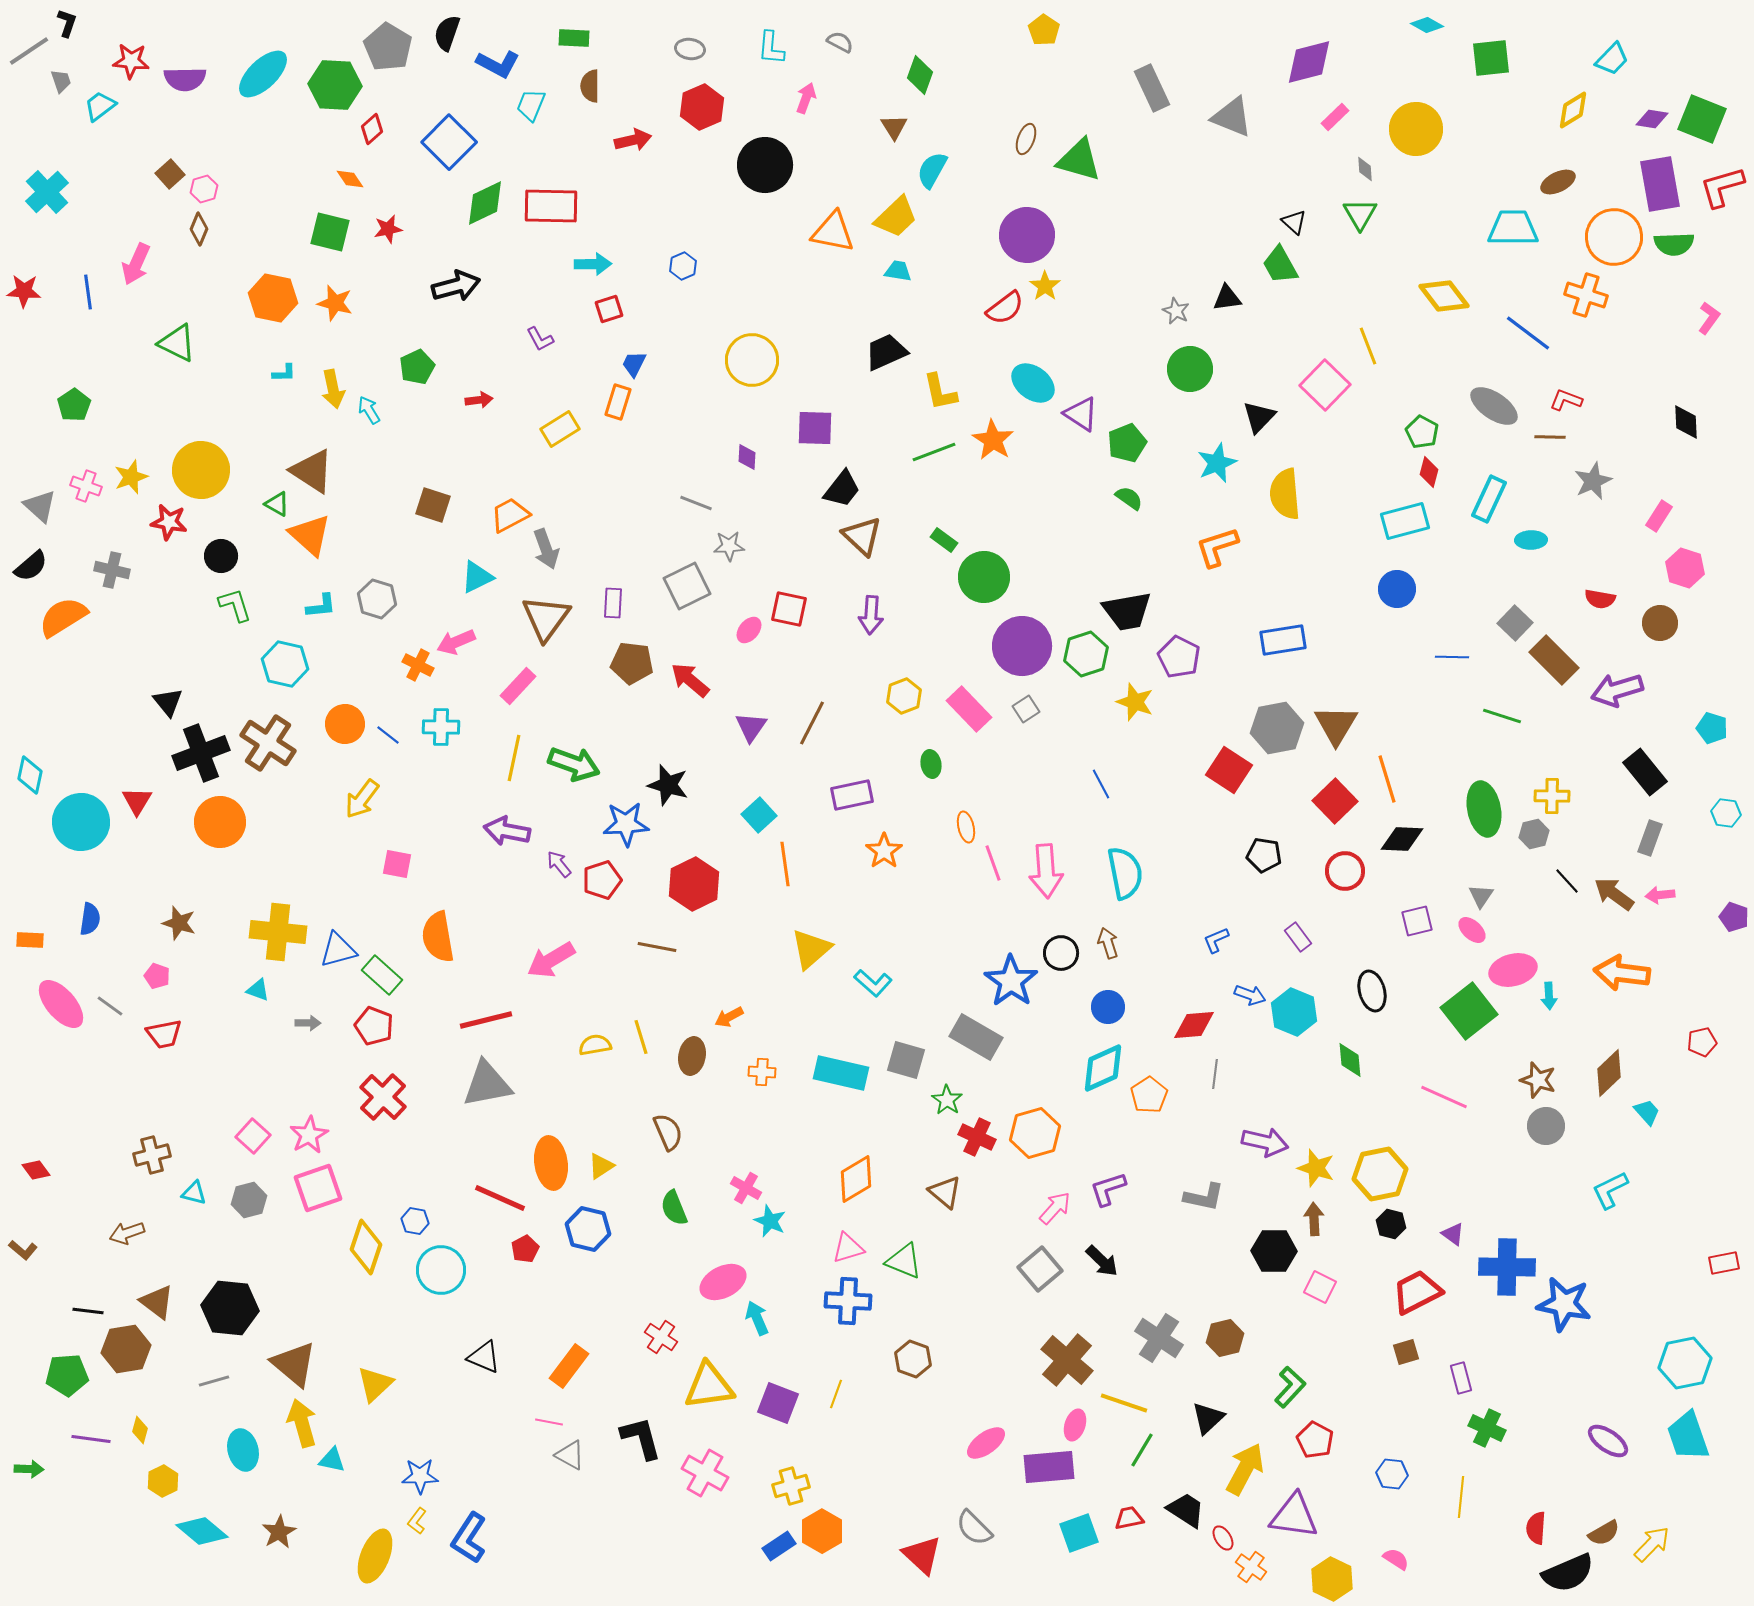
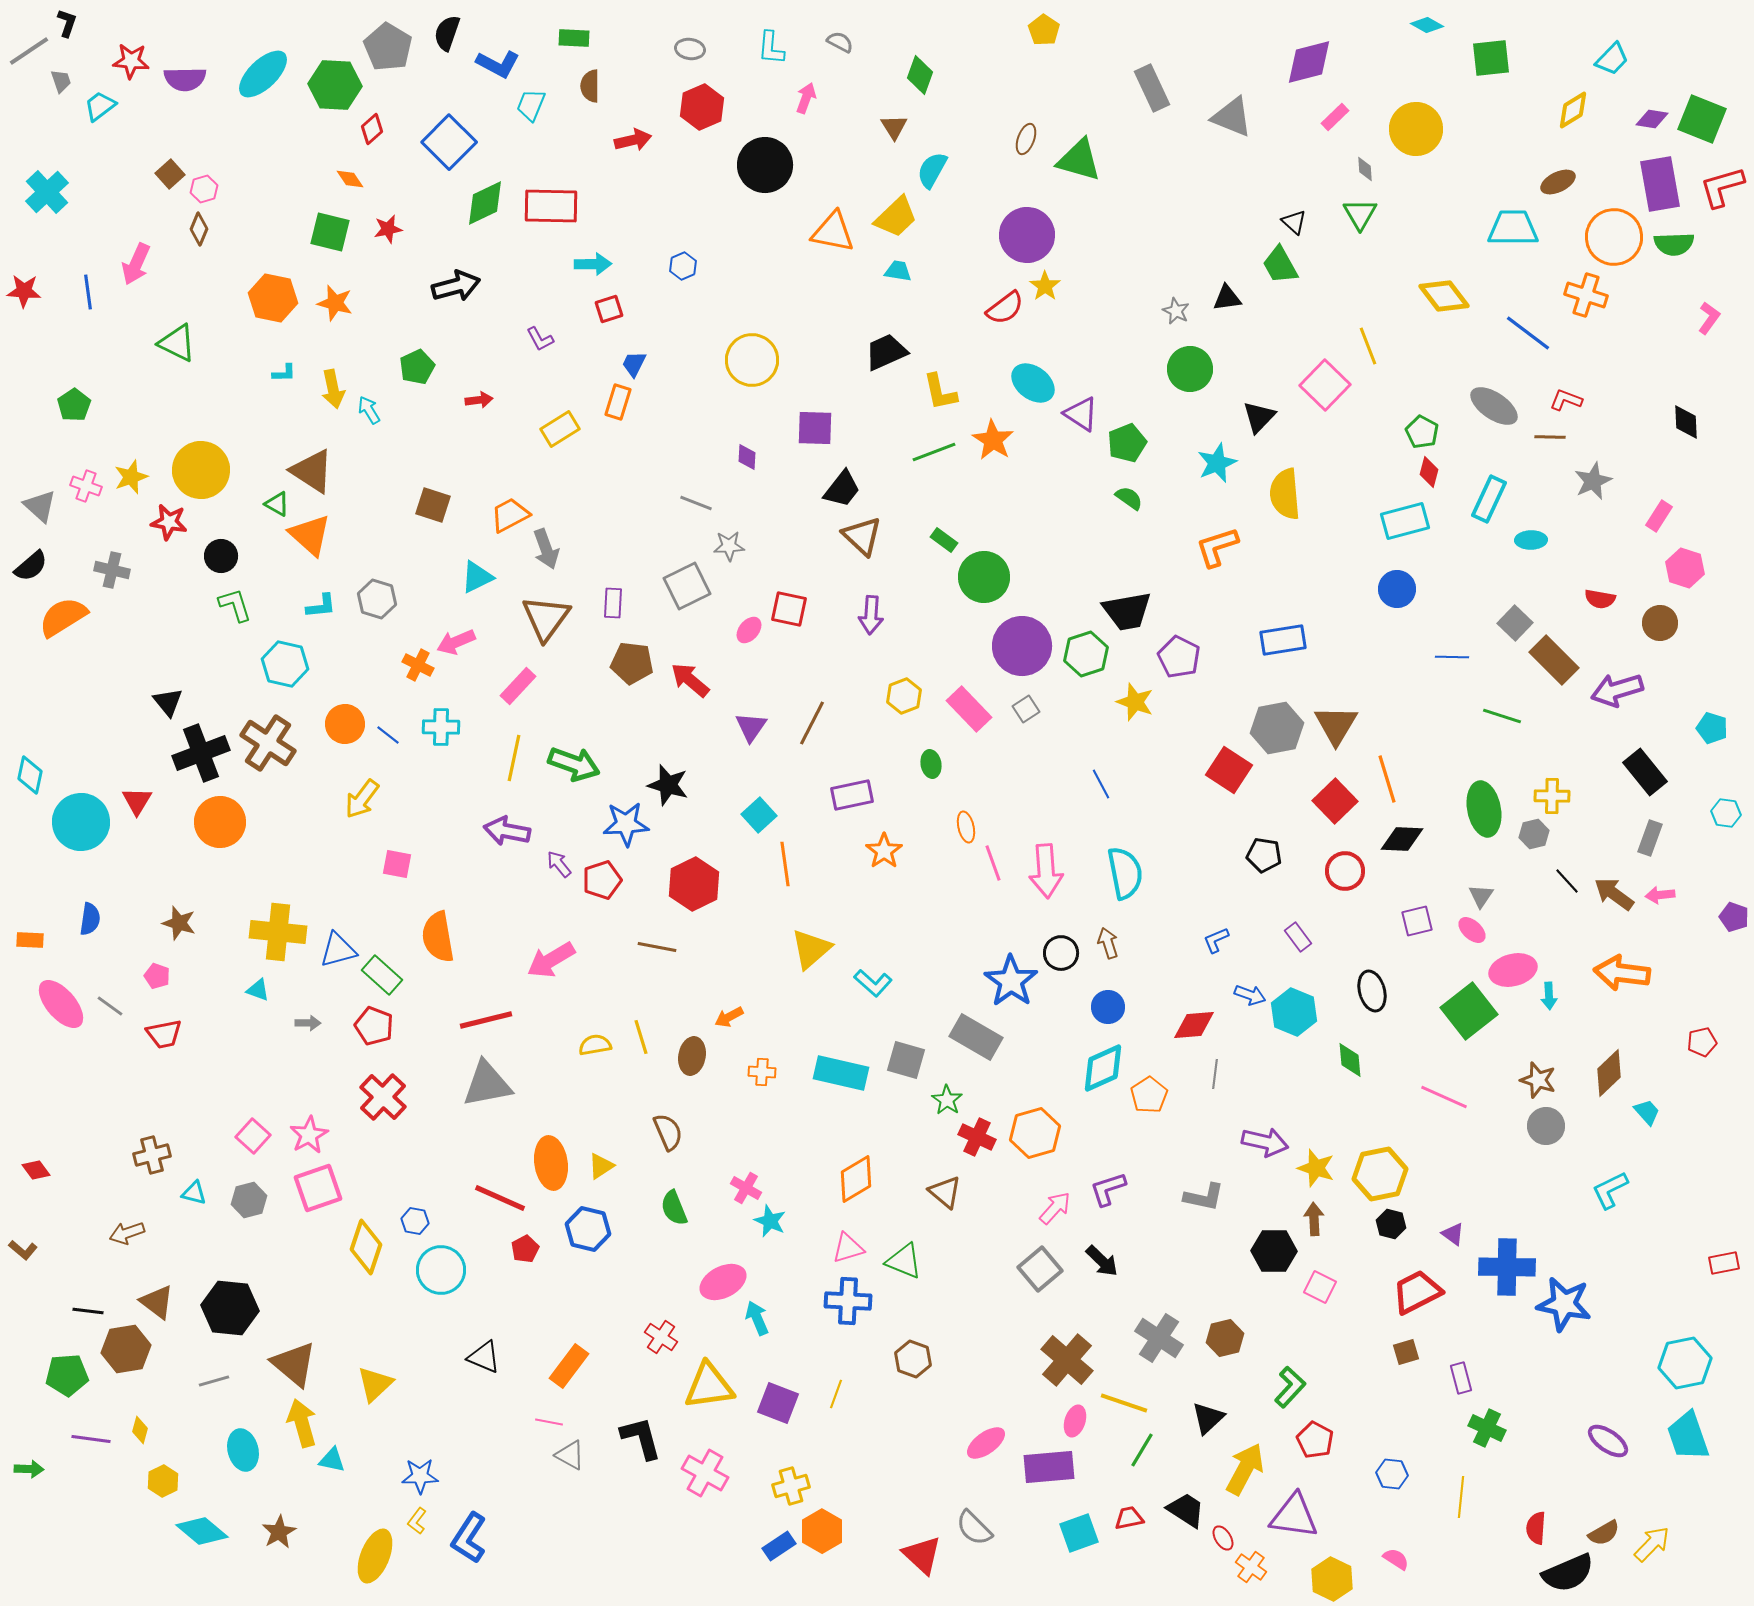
pink ellipse at (1075, 1425): moved 4 px up
